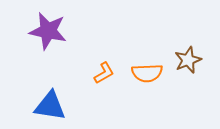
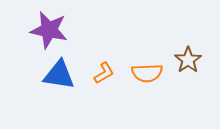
purple star: moved 1 px right, 1 px up
brown star: rotated 12 degrees counterclockwise
blue triangle: moved 9 px right, 31 px up
